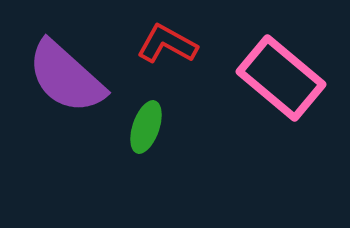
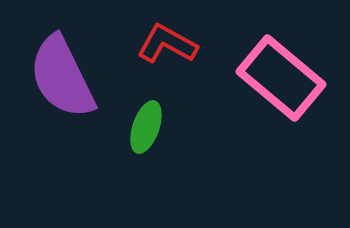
purple semicircle: moved 4 px left; rotated 22 degrees clockwise
